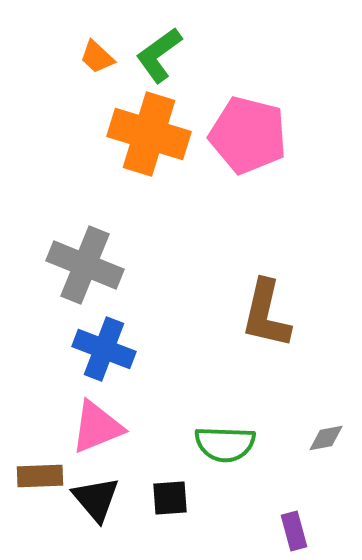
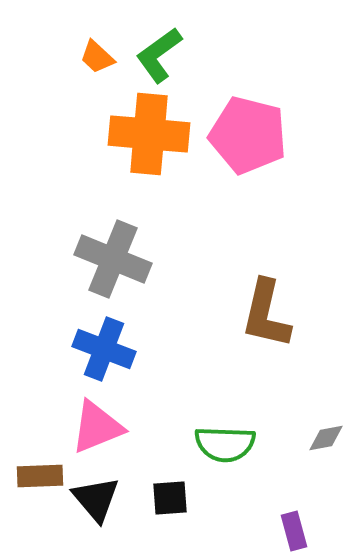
orange cross: rotated 12 degrees counterclockwise
gray cross: moved 28 px right, 6 px up
